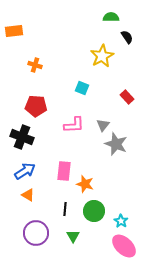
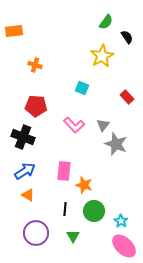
green semicircle: moved 5 px left, 5 px down; rotated 126 degrees clockwise
pink L-shape: rotated 50 degrees clockwise
black cross: moved 1 px right
orange star: moved 1 px left, 1 px down
